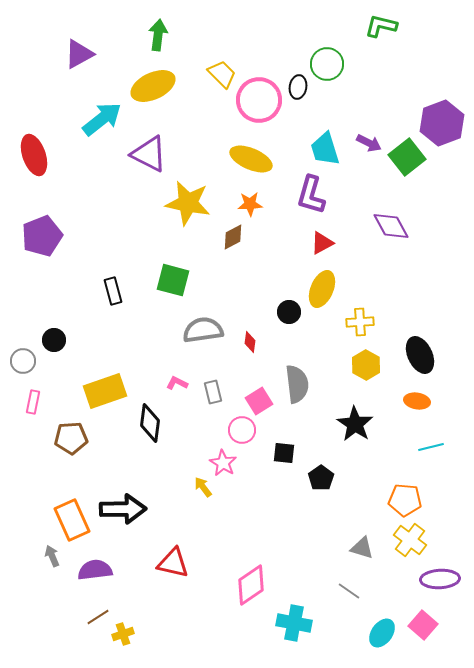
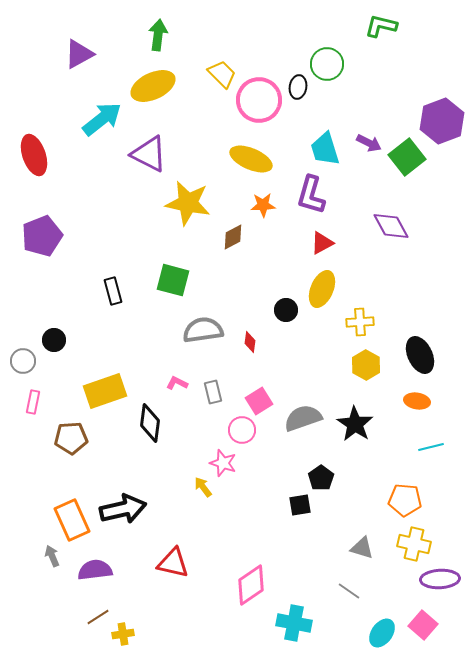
purple hexagon at (442, 123): moved 2 px up
orange star at (250, 204): moved 13 px right, 1 px down
black circle at (289, 312): moved 3 px left, 2 px up
gray semicircle at (297, 384): moved 6 px right, 34 px down; rotated 102 degrees counterclockwise
black square at (284, 453): moved 16 px right, 52 px down; rotated 15 degrees counterclockwise
pink star at (223, 463): rotated 12 degrees counterclockwise
black arrow at (123, 509): rotated 12 degrees counterclockwise
yellow cross at (410, 540): moved 4 px right, 4 px down; rotated 24 degrees counterclockwise
yellow cross at (123, 634): rotated 10 degrees clockwise
